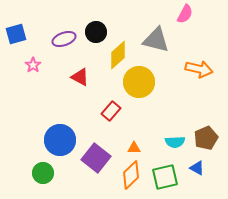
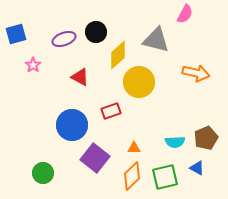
orange arrow: moved 3 px left, 4 px down
red rectangle: rotated 30 degrees clockwise
blue circle: moved 12 px right, 15 px up
purple square: moved 1 px left
orange diamond: moved 1 px right, 1 px down
